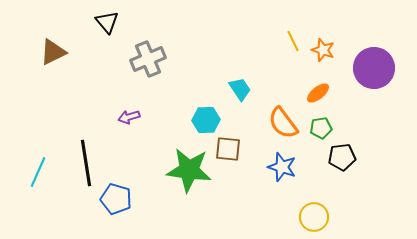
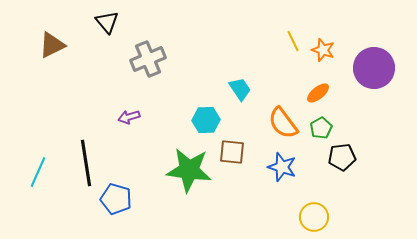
brown triangle: moved 1 px left, 7 px up
green pentagon: rotated 20 degrees counterclockwise
brown square: moved 4 px right, 3 px down
